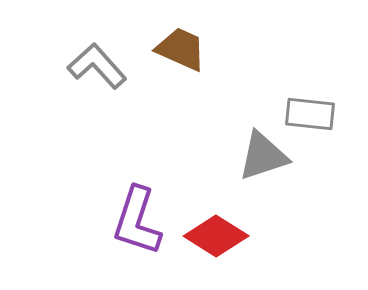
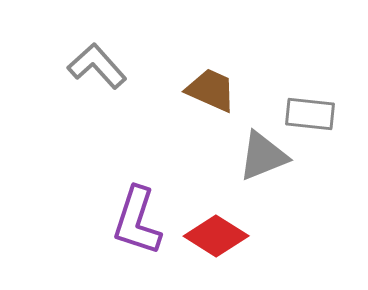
brown trapezoid: moved 30 px right, 41 px down
gray triangle: rotated 4 degrees counterclockwise
